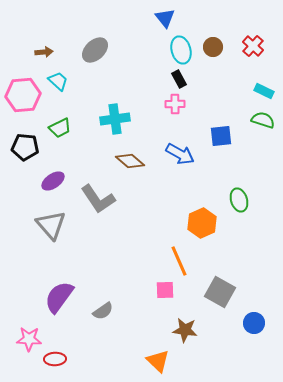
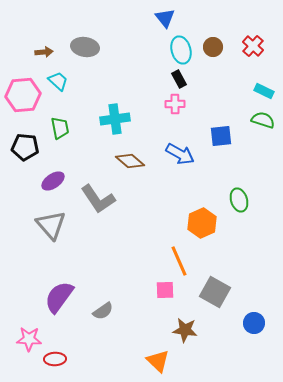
gray ellipse: moved 10 px left, 3 px up; rotated 52 degrees clockwise
green trapezoid: rotated 75 degrees counterclockwise
gray square: moved 5 px left
